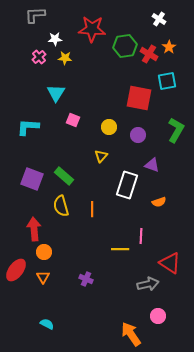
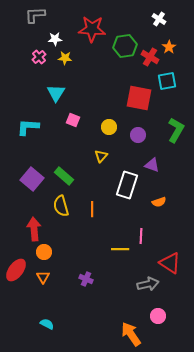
red cross: moved 1 px right, 3 px down
purple square: rotated 20 degrees clockwise
